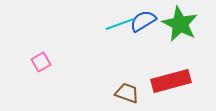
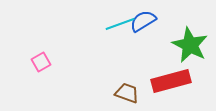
green star: moved 10 px right, 21 px down
